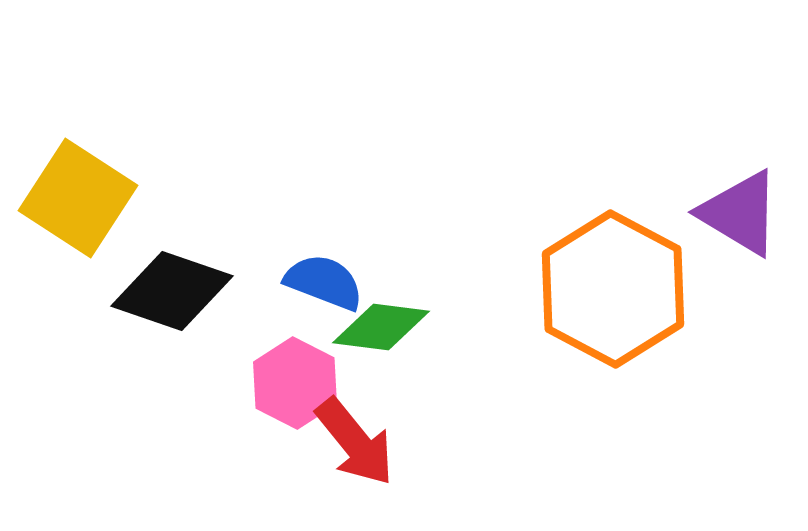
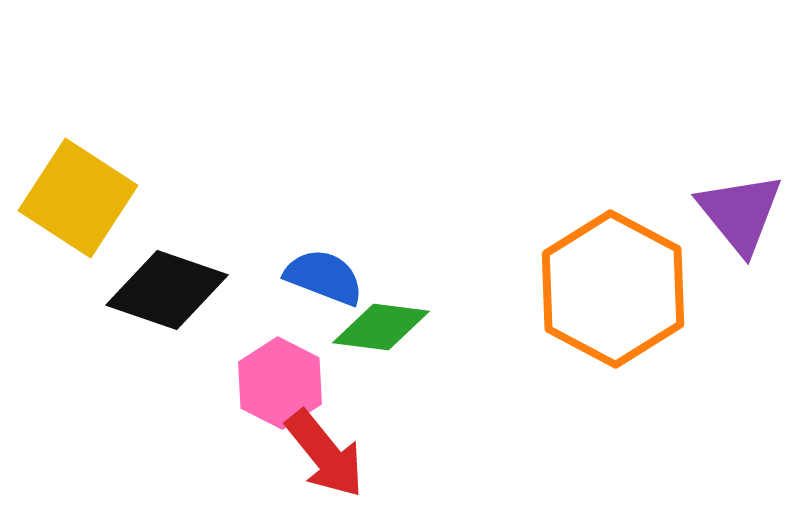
purple triangle: rotated 20 degrees clockwise
blue semicircle: moved 5 px up
black diamond: moved 5 px left, 1 px up
pink hexagon: moved 15 px left
red arrow: moved 30 px left, 12 px down
